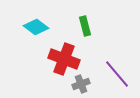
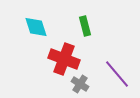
cyan diamond: rotated 35 degrees clockwise
gray cross: moved 1 px left; rotated 36 degrees counterclockwise
